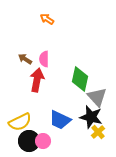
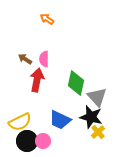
green diamond: moved 4 px left, 4 px down
black circle: moved 2 px left
